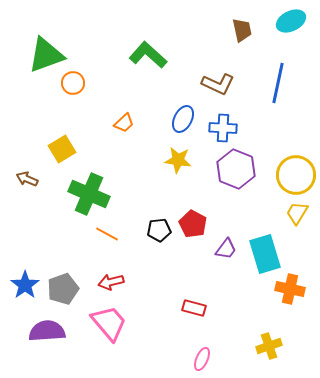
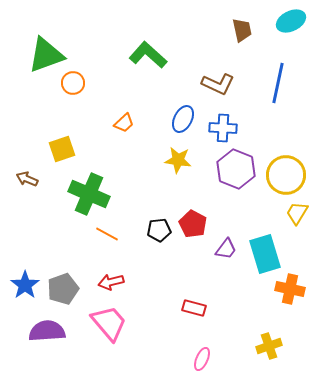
yellow square: rotated 12 degrees clockwise
yellow circle: moved 10 px left
